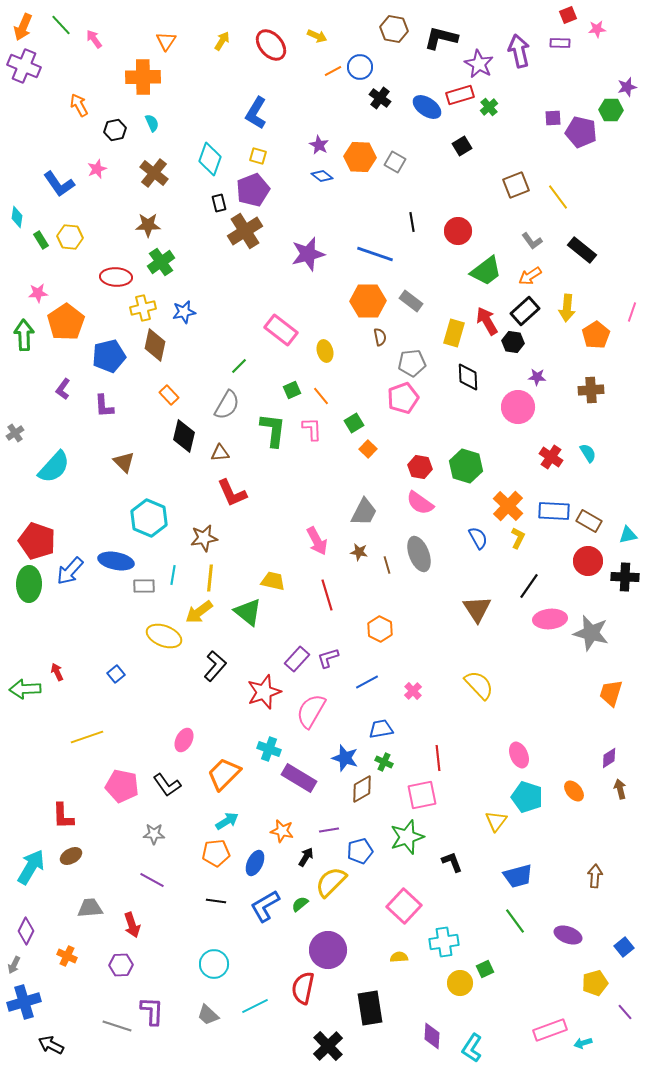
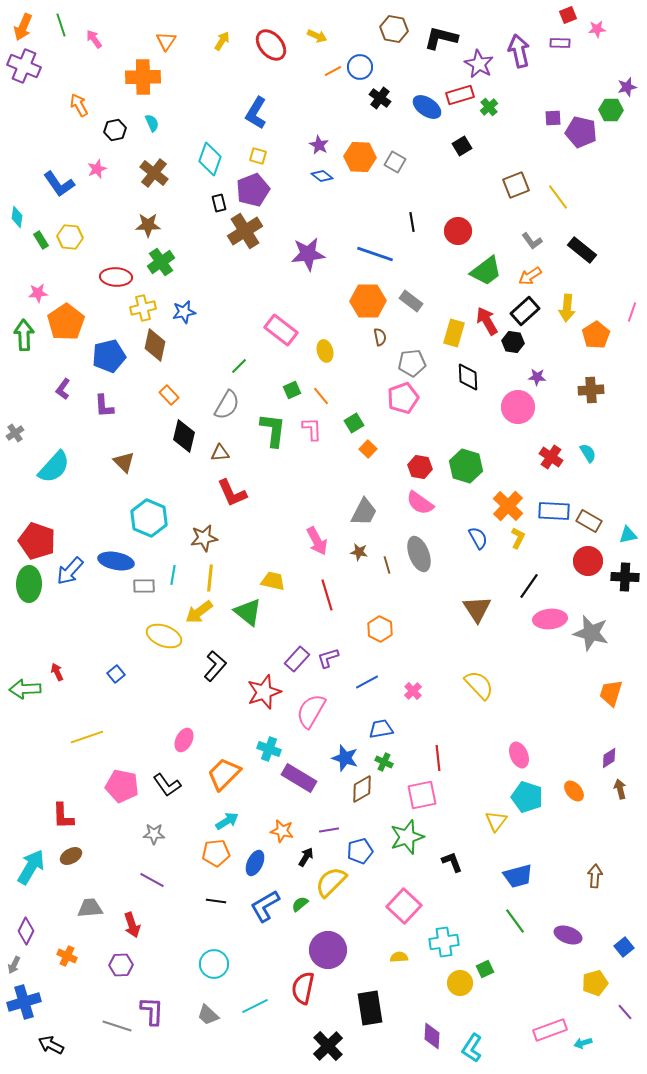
green line at (61, 25): rotated 25 degrees clockwise
purple star at (308, 254): rotated 8 degrees clockwise
